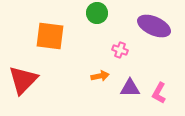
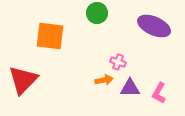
pink cross: moved 2 px left, 12 px down
orange arrow: moved 4 px right, 4 px down
